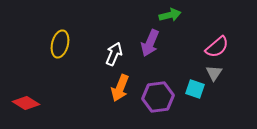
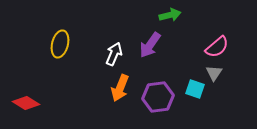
purple arrow: moved 2 px down; rotated 12 degrees clockwise
